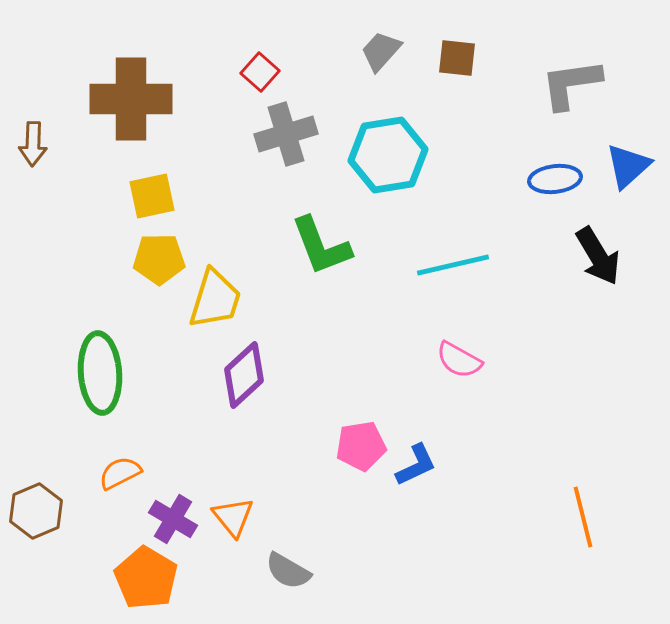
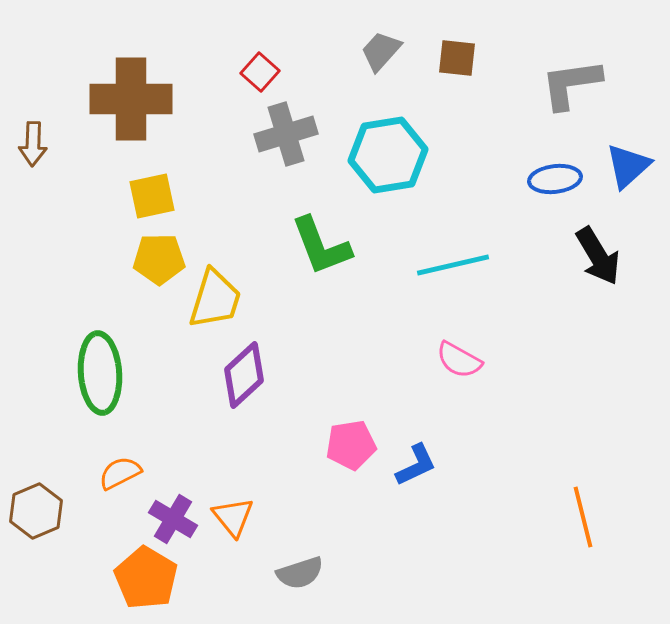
pink pentagon: moved 10 px left, 1 px up
gray semicircle: moved 12 px right, 2 px down; rotated 48 degrees counterclockwise
